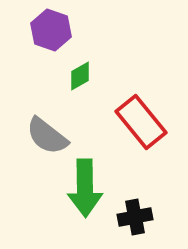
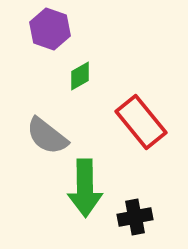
purple hexagon: moved 1 px left, 1 px up
